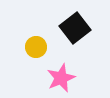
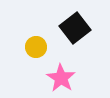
pink star: rotated 16 degrees counterclockwise
